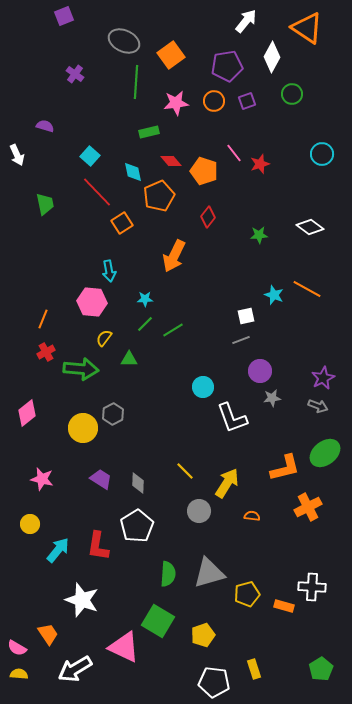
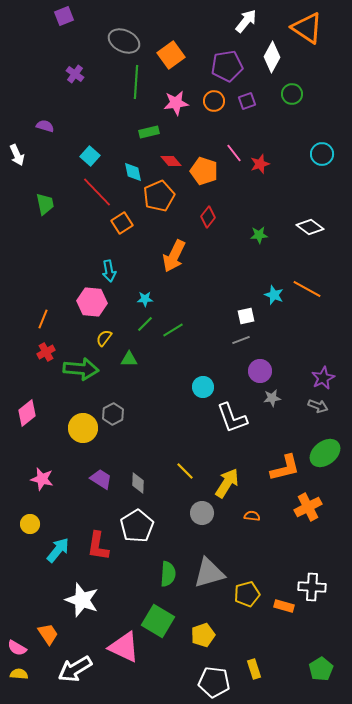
gray circle at (199, 511): moved 3 px right, 2 px down
